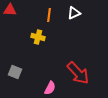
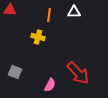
white triangle: moved 1 px up; rotated 24 degrees clockwise
pink semicircle: moved 3 px up
